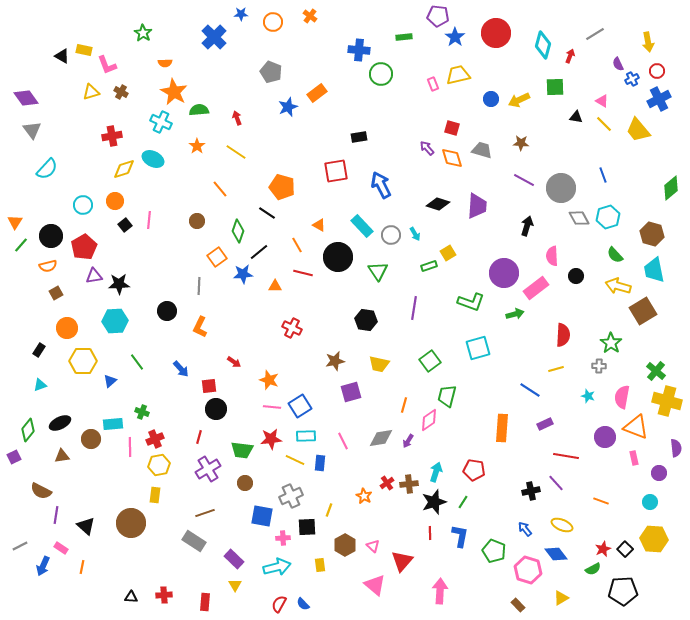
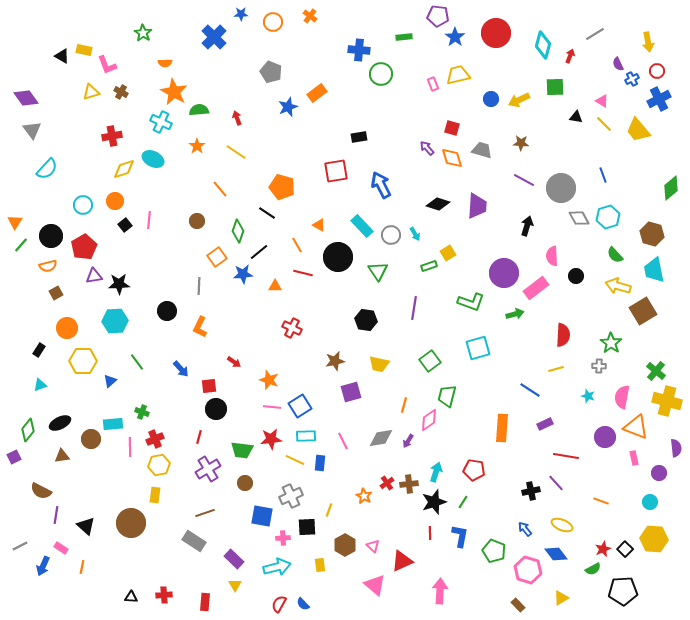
red triangle at (402, 561): rotated 25 degrees clockwise
